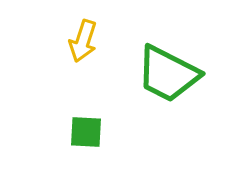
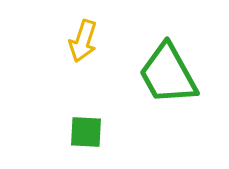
green trapezoid: rotated 34 degrees clockwise
